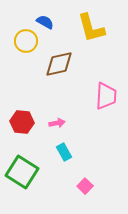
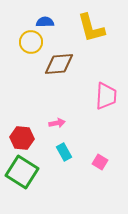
blue semicircle: rotated 30 degrees counterclockwise
yellow circle: moved 5 px right, 1 px down
brown diamond: rotated 8 degrees clockwise
red hexagon: moved 16 px down
pink square: moved 15 px right, 24 px up; rotated 14 degrees counterclockwise
